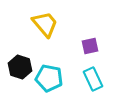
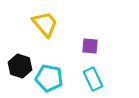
purple square: rotated 18 degrees clockwise
black hexagon: moved 1 px up
